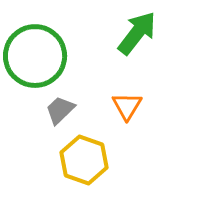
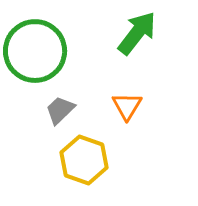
green circle: moved 5 px up
